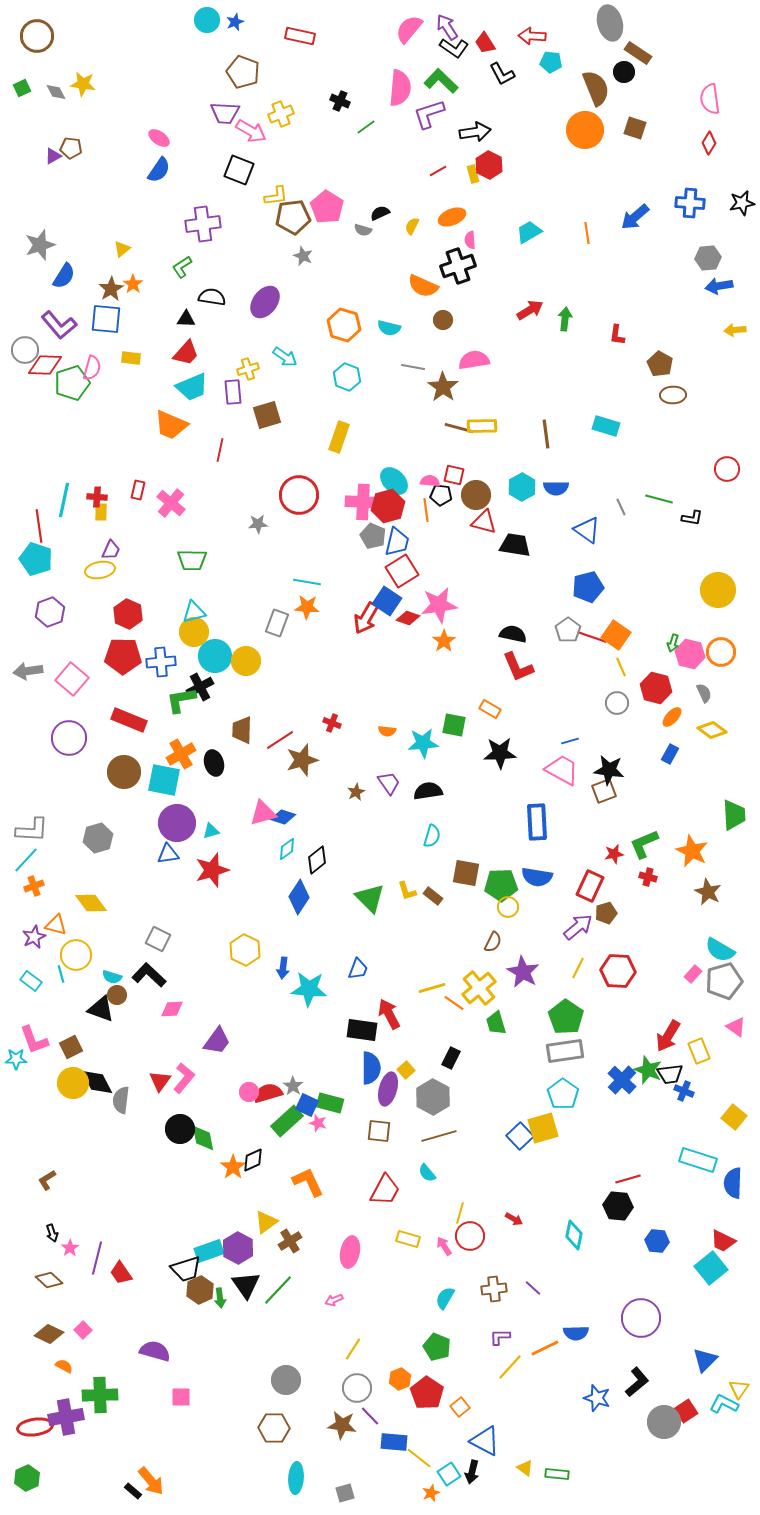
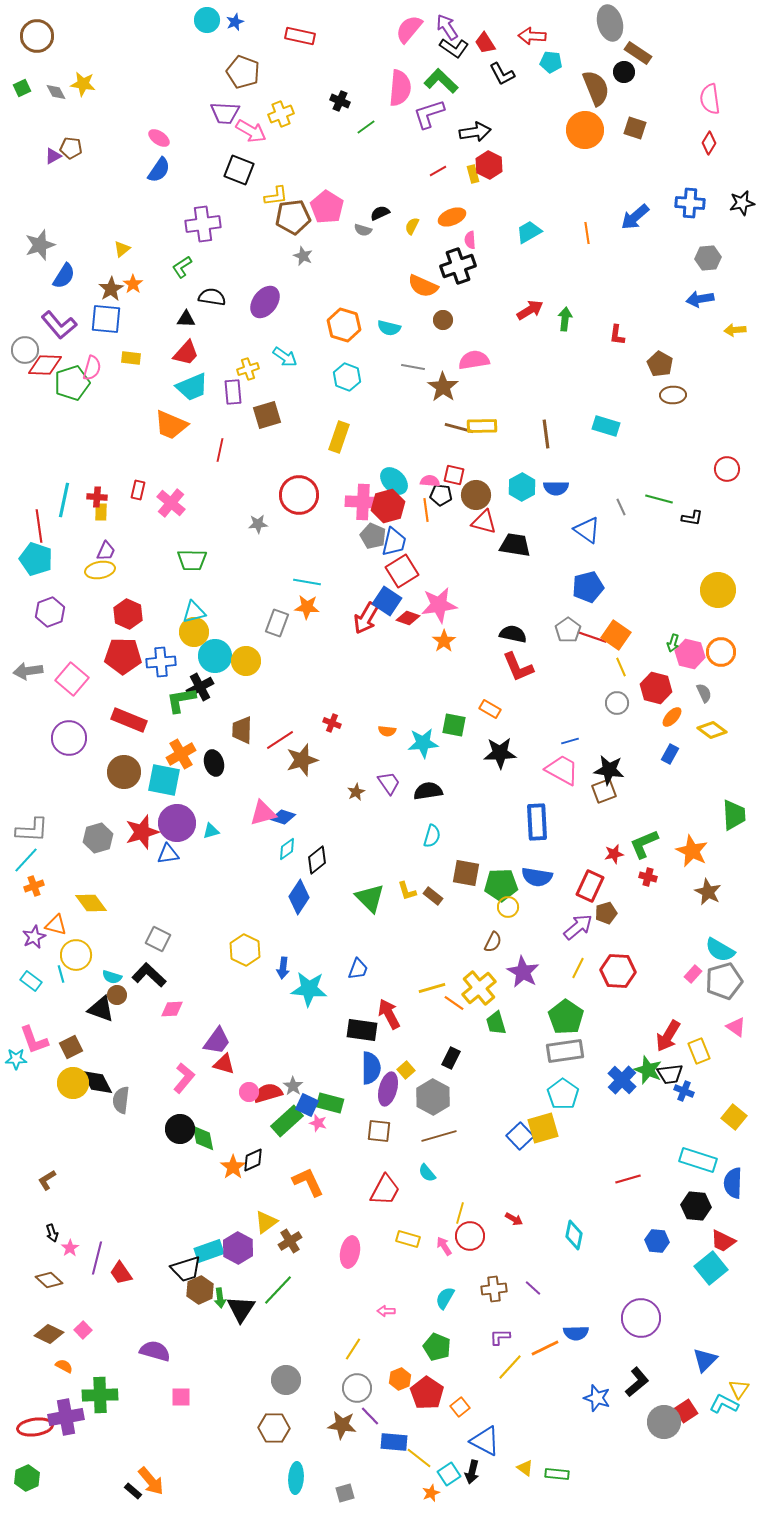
blue arrow at (719, 286): moved 19 px left, 13 px down
blue trapezoid at (397, 542): moved 3 px left
purple trapezoid at (111, 550): moved 5 px left, 1 px down
red star at (212, 870): moved 70 px left, 38 px up
red triangle at (160, 1081): moved 64 px right, 17 px up; rotated 50 degrees counterclockwise
black hexagon at (618, 1206): moved 78 px right
black triangle at (246, 1285): moved 5 px left, 24 px down; rotated 8 degrees clockwise
pink arrow at (334, 1300): moved 52 px right, 11 px down; rotated 24 degrees clockwise
